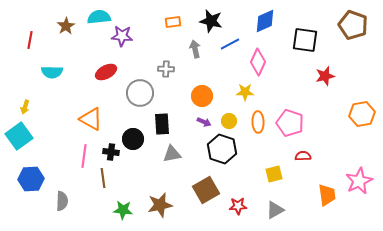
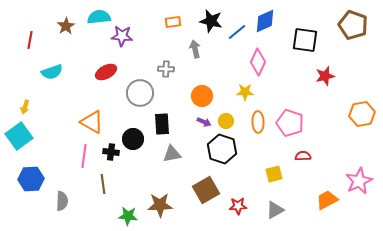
blue line at (230, 44): moved 7 px right, 12 px up; rotated 12 degrees counterclockwise
cyan semicircle at (52, 72): rotated 20 degrees counterclockwise
orange triangle at (91, 119): moved 1 px right, 3 px down
yellow circle at (229, 121): moved 3 px left
brown line at (103, 178): moved 6 px down
orange trapezoid at (327, 195): moved 5 px down; rotated 110 degrees counterclockwise
brown star at (160, 205): rotated 10 degrees clockwise
green star at (123, 210): moved 5 px right, 6 px down
